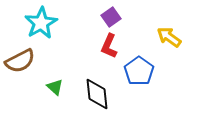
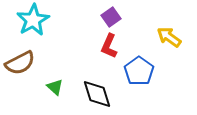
cyan star: moved 8 px left, 3 px up
brown semicircle: moved 2 px down
black diamond: rotated 12 degrees counterclockwise
